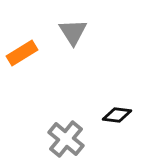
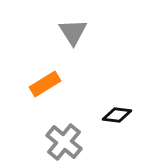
orange rectangle: moved 23 px right, 31 px down
gray cross: moved 2 px left, 3 px down
